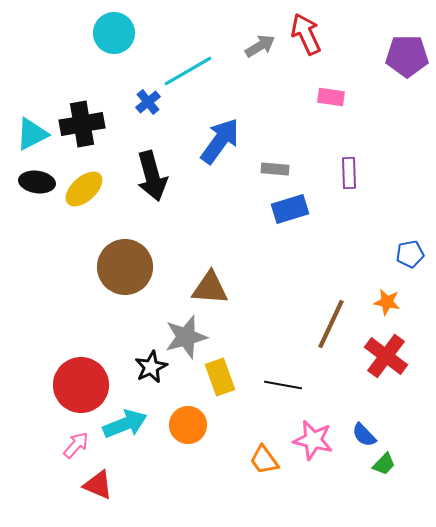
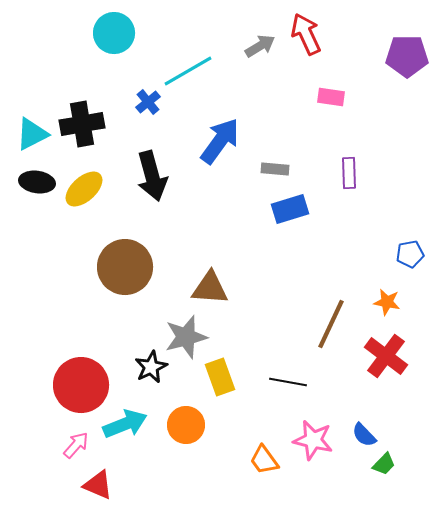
black line: moved 5 px right, 3 px up
orange circle: moved 2 px left
